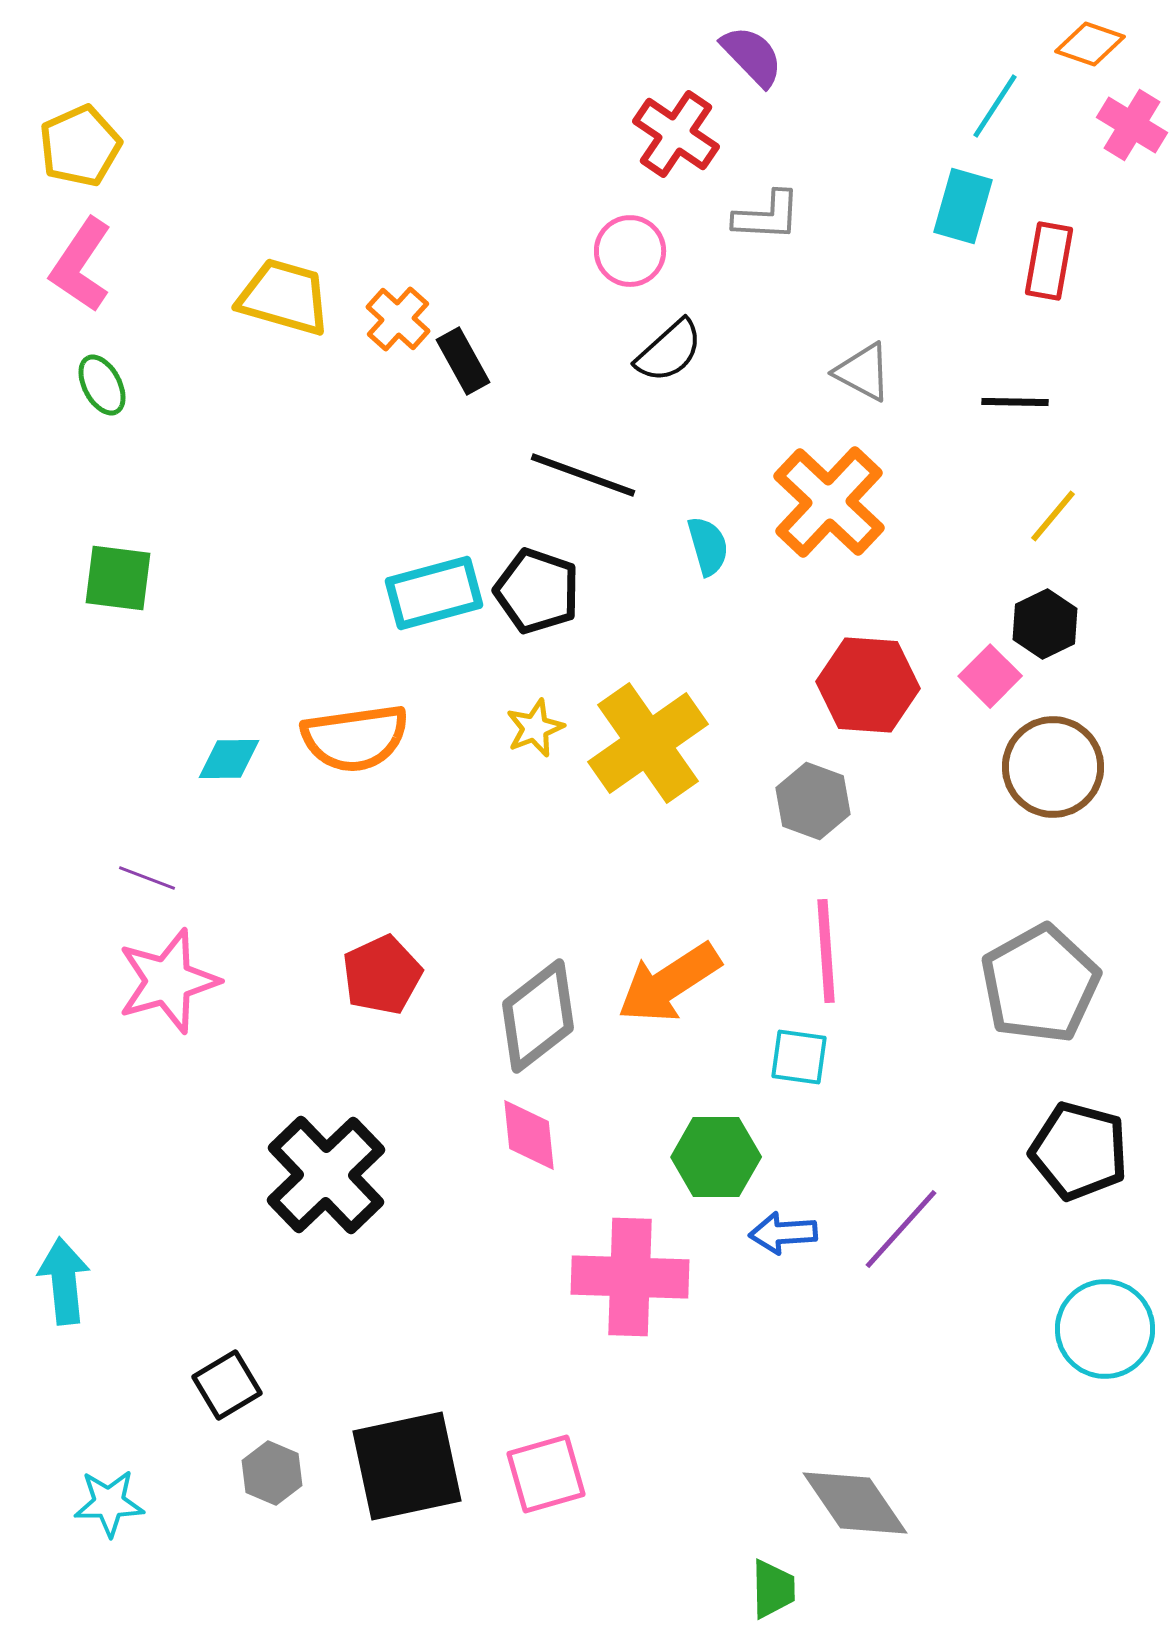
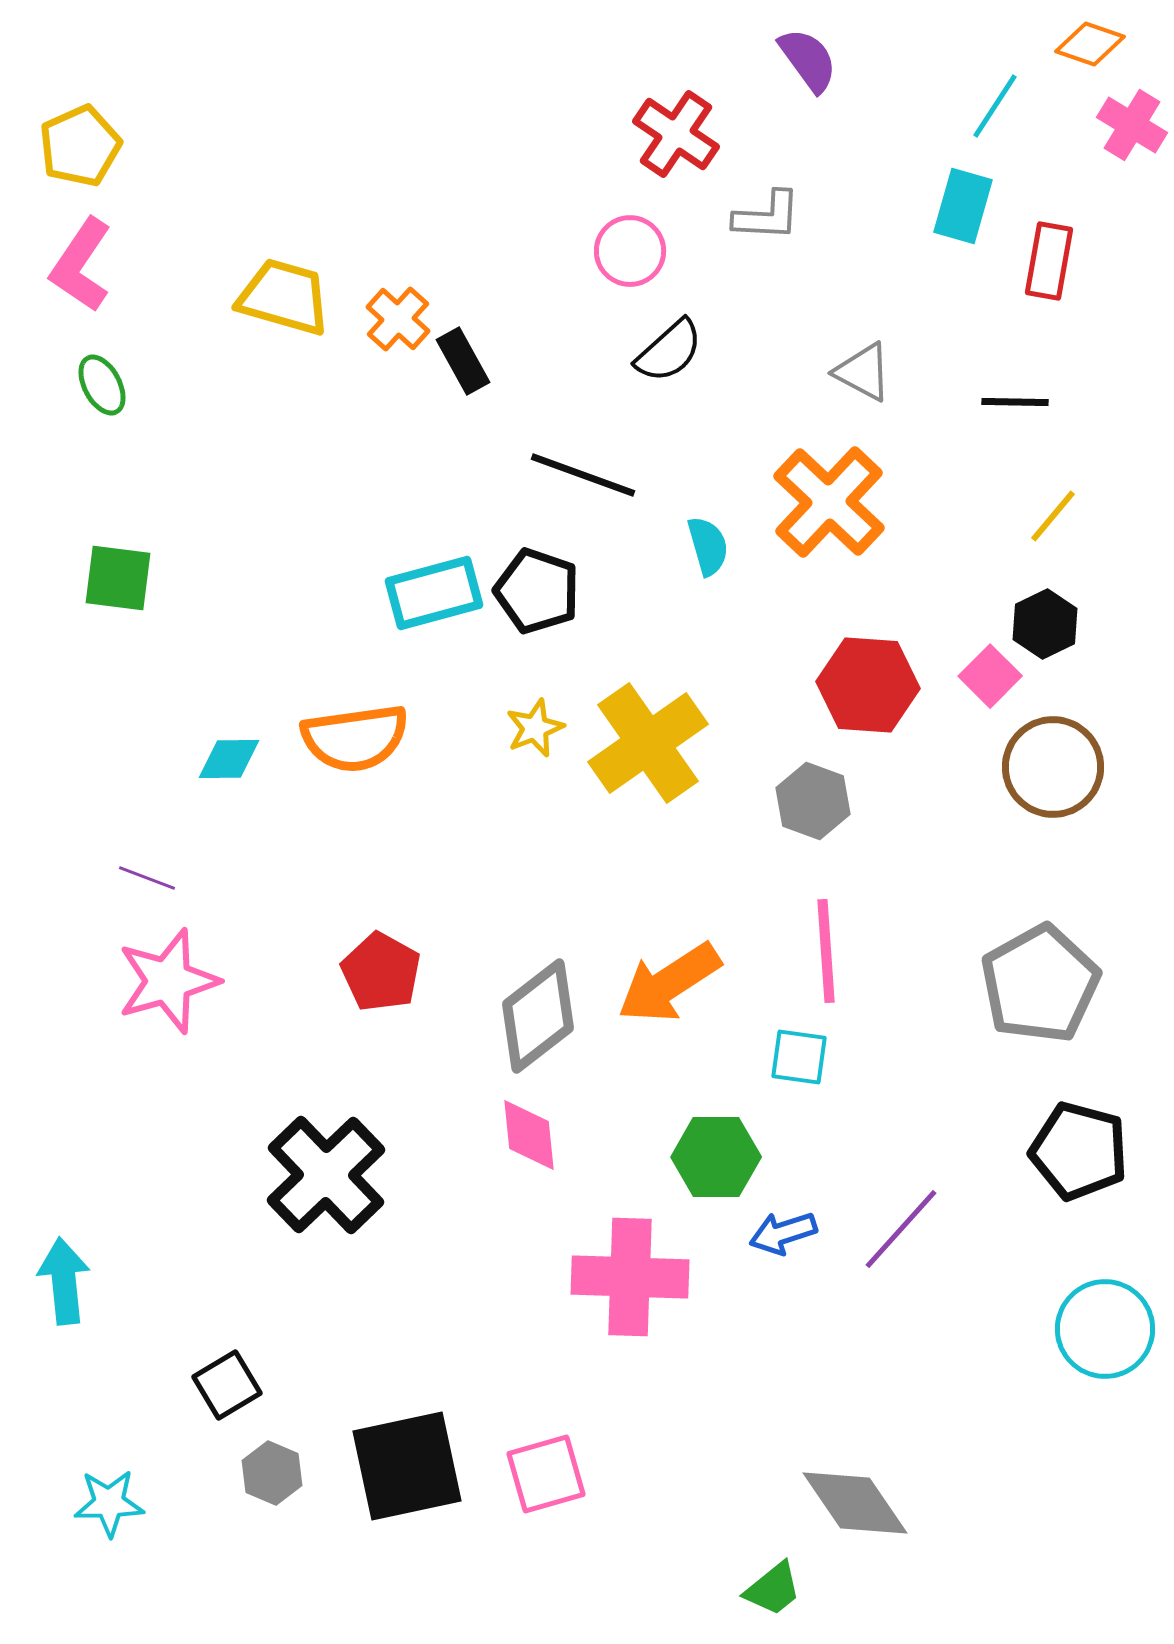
purple semicircle at (752, 56): moved 56 px right, 4 px down; rotated 8 degrees clockwise
red pentagon at (382, 975): moved 1 px left, 3 px up; rotated 18 degrees counterclockwise
blue arrow at (783, 1233): rotated 14 degrees counterclockwise
green trapezoid at (773, 1589): rotated 52 degrees clockwise
